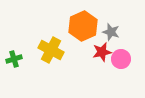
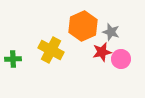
green cross: moved 1 px left; rotated 14 degrees clockwise
